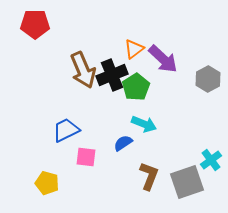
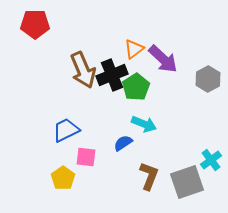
yellow pentagon: moved 16 px right, 5 px up; rotated 20 degrees clockwise
